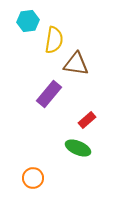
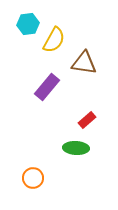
cyan hexagon: moved 3 px down
yellow semicircle: rotated 20 degrees clockwise
brown triangle: moved 8 px right, 1 px up
purple rectangle: moved 2 px left, 7 px up
green ellipse: moved 2 px left; rotated 20 degrees counterclockwise
